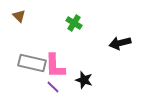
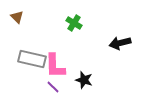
brown triangle: moved 2 px left, 1 px down
gray rectangle: moved 4 px up
